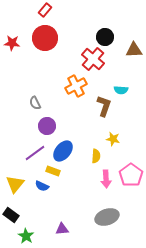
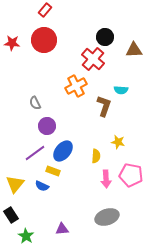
red circle: moved 1 px left, 2 px down
yellow star: moved 5 px right, 3 px down
pink pentagon: rotated 25 degrees counterclockwise
black rectangle: rotated 21 degrees clockwise
